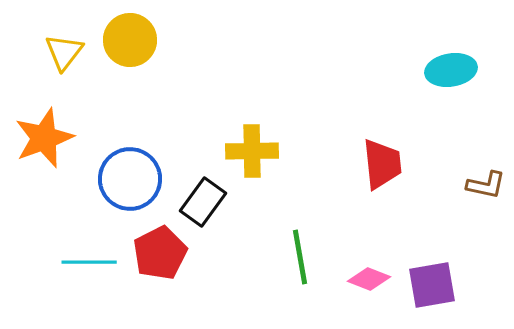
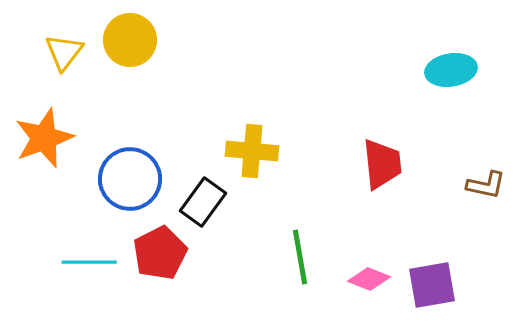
yellow cross: rotated 6 degrees clockwise
